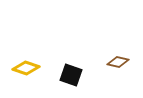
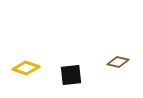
black square: rotated 25 degrees counterclockwise
